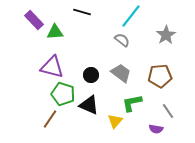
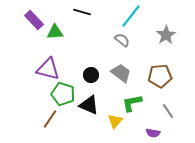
purple triangle: moved 4 px left, 2 px down
purple semicircle: moved 3 px left, 4 px down
